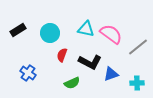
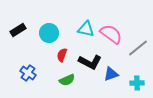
cyan circle: moved 1 px left
gray line: moved 1 px down
green semicircle: moved 5 px left, 3 px up
